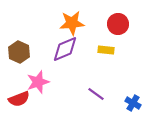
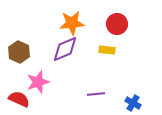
red circle: moved 1 px left
yellow rectangle: moved 1 px right
purple line: rotated 42 degrees counterclockwise
red semicircle: rotated 135 degrees counterclockwise
